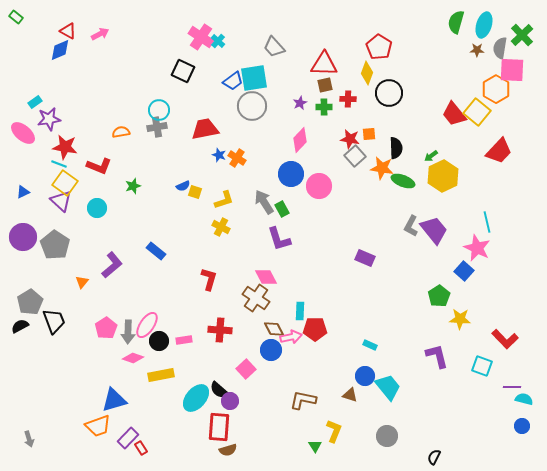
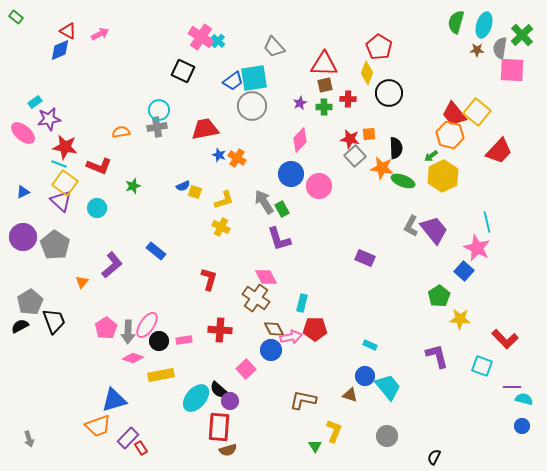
orange hexagon at (496, 89): moved 46 px left, 46 px down; rotated 16 degrees counterclockwise
cyan rectangle at (300, 311): moved 2 px right, 8 px up; rotated 12 degrees clockwise
